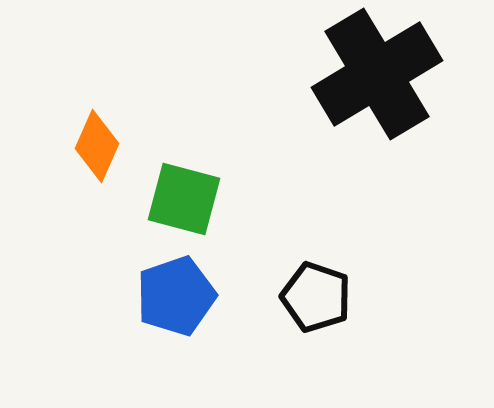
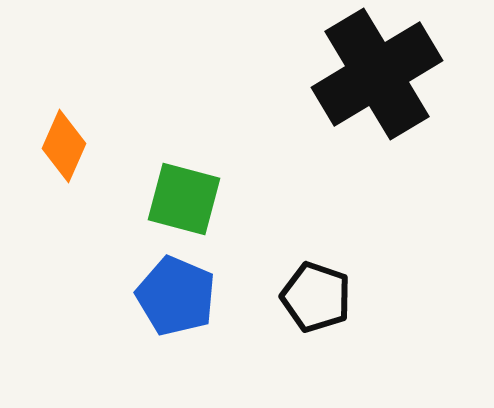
orange diamond: moved 33 px left
blue pentagon: rotated 30 degrees counterclockwise
